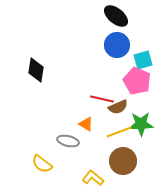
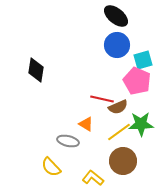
yellow line: rotated 15 degrees counterclockwise
yellow semicircle: moved 9 px right, 3 px down; rotated 10 degrees clockwise
